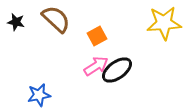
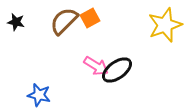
brown semicircle: moved 8 px right, 2 px down; rotated 88 degrees counterclockwise
yellow star: moved 1 px right, 2 px down; rotated 16 degrees counterclockwise
orange square: moved 7 px left, 18 px up
pink arrow: rotated 65 degrees clockwise
blue star: rotated 25 degrees clockwise
